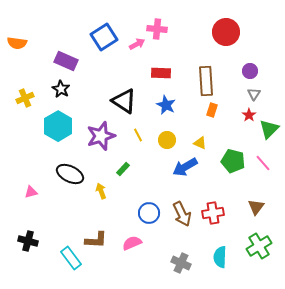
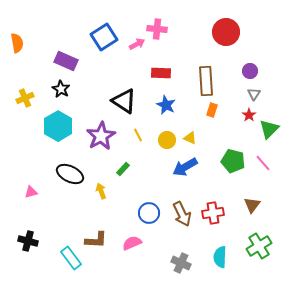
orange semicircle: rotated 108 degrees counterclockwise
purple star: rotated 12 degrees counterclockwise
yellow triangle: moved 10 px left, 5 px up
brown triangle: moved 4 px left, 2 px up
